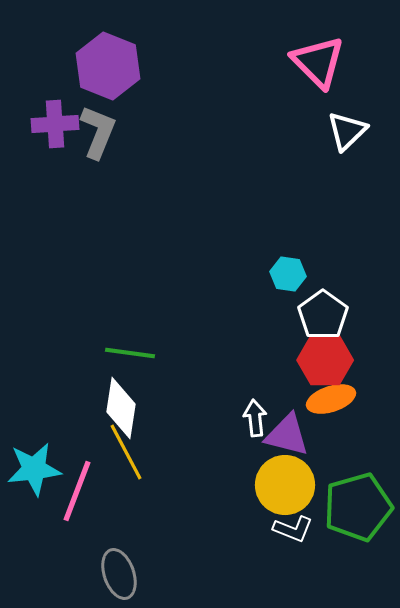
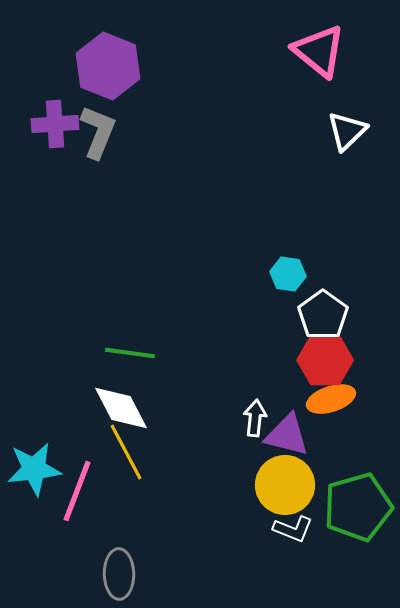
pink triangle: moved 1 px right, 11 px up; rotated 6 degrees counterclockwise
white diamond: rotated 36 degrees counterclockwise
white arrow: rotated 12 degrees clockwise
gray ellipse: rotated 18 degrees clockwise
